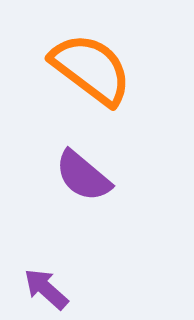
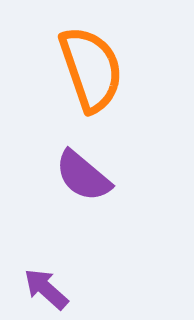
orange semicircle: rotated 34 degrees clockwise
